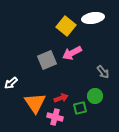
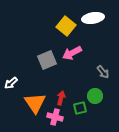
red arrow: rotated 56 degrees counterclockwise
